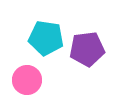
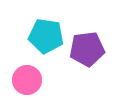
cyan pentagon: moved 2 px up
